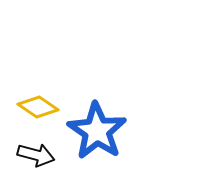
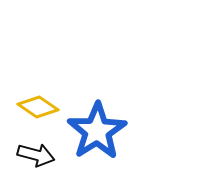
blue star: rotated 6 degrees clockwise
